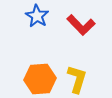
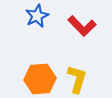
blue star: rotated 15 degrees clockwise
red L-shape: moved 1 px right, 1 px down
